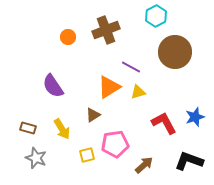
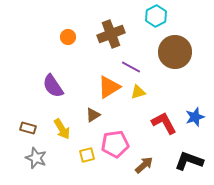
brown cross: moved 5 px right, 4 px down
